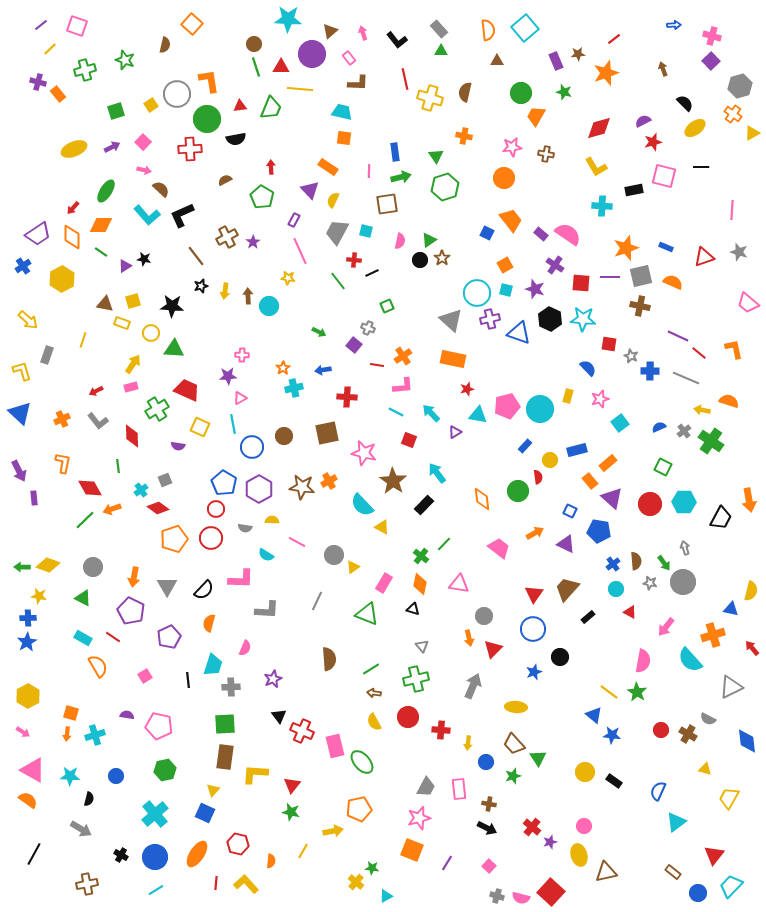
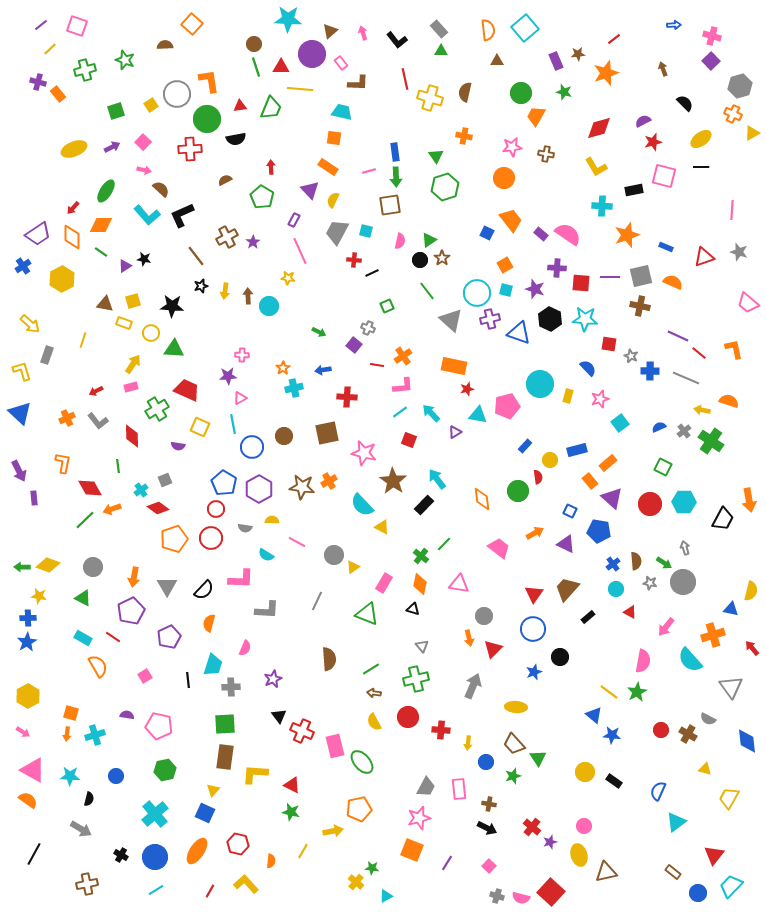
brown semicircle at (165, 45): rotated 105 degrees counterclockwise
pink rectangle at (349, 58): moved 8 px left, 5 px down
orange cross at (733, 114): rotated 12 degrees counterclockwise
yellow ellipse at (695, 128): moved 6 px right, 11 px down
orange square at (344, 138): moved 10 px left
pink line at (369, 171): rotated 72 degrees clockwise
green arrow at (401, 177): moved 5 px left; rotated 102 degrees clockwise
brown square at (387, 204): moved 3 px right, 1 px down
orange star at (626, 248): moved 1 px right, 13 px up
purple cross at (555, 265): moved 2 px right, 3 px down; rotated 30 degrees counterclockwise
green line at (338, 281): moved 89 px right, 10 px down
cyan star at (583, 319): moved 2 px right
yellow arrow at (28, 320): moved 2 px right, 4 px down
yellow rectangle at (122, 323): moved 2 px right
orange rectangle at (453, 359): moved 1 px right, 7 px down
cyan circle at (540, 409): moved 25 px up
cyan line at (396, 412): moved 4 px right; rotated 63 degrees counterclockwise
orange cross at (62, 419): moved 5 px right, 1 px up
cyan arrow at (437, 473): moved 6 px down
black trapezoid at (721, 518): moved 2 px right, 1 px down
green arrow at (664, 563): rotated 21 degrees counterclockwise
purple pentagon at (131, 611): rotated 20 degrees clockwise
gray triangle at (731, 687): rotated 40 degrees counterclockwise
green star at (637, 692): rotated 12 degrees clockwise
red triangle at (292, 785): rotated 42 degrees counterclockwise
orange ellipse at (197, 854): moved 3 px up
red line at (216, 883): moved 6 px left, 8 px down; rotated 24 degrees clockwise
